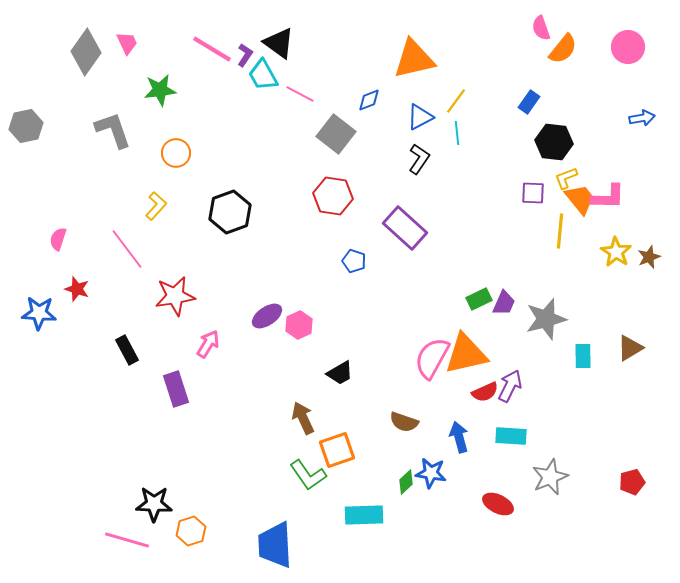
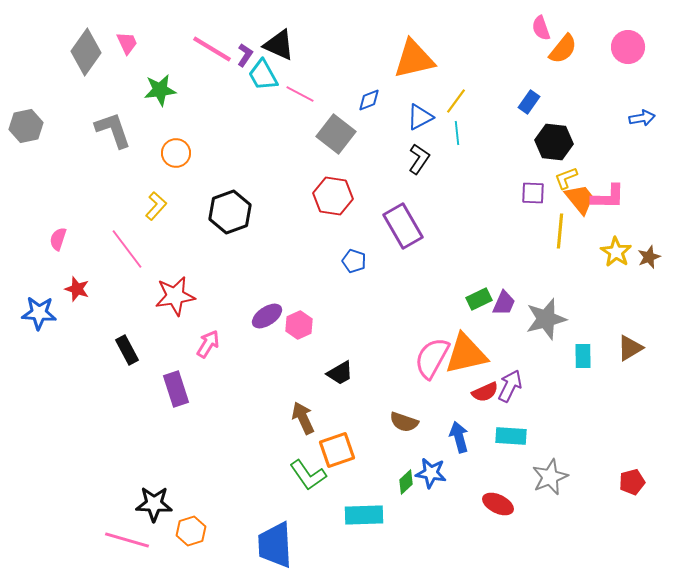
black triangle at (279, 43): moved 2 px down; rotated 12 degrees counterclockwise
purple rectangle at (405, 228): moved 2 px left, 2 px up; rotated 18 degrees clockwise
